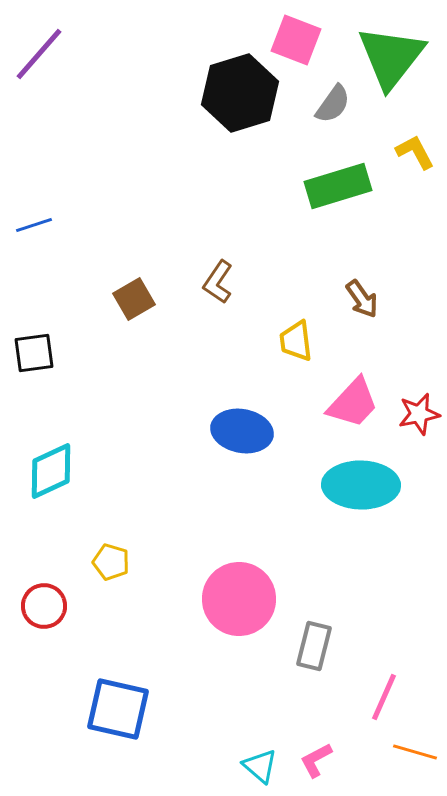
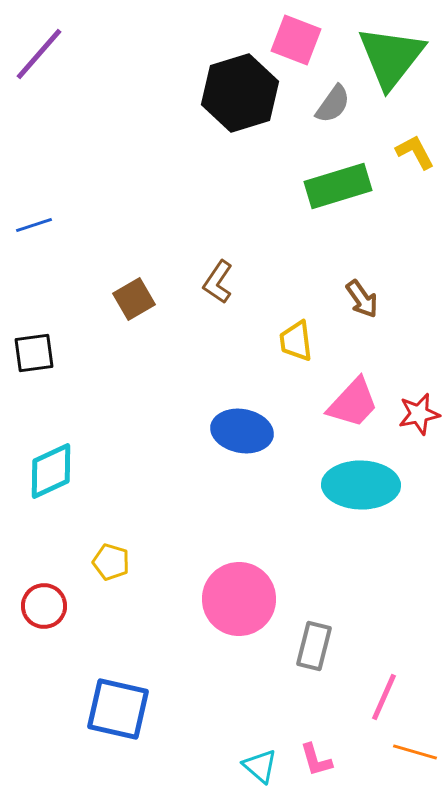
pink L-shape: rotated 78 degrees counterclockwise
